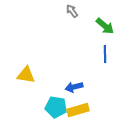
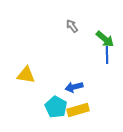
gray arrow: moved 15 px down
green arrow: moved 13 px down
blue line: moved 2 px right, 1 px down
cyan pentagon: rotated 20 degrees clockwise
